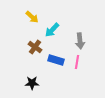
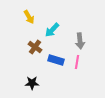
yellow arrow: moved 3 px left; rotated 16 degrees clockwise
